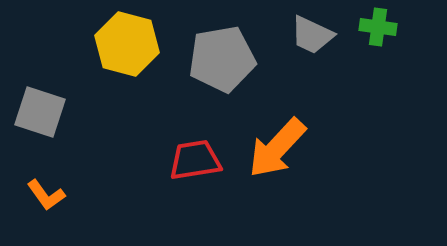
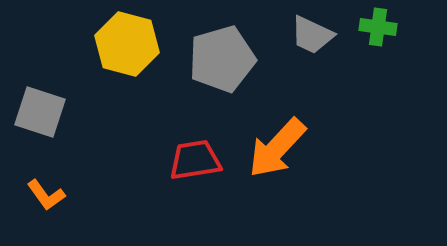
gray pentagon: rotated 6 degrees counterclockwise
